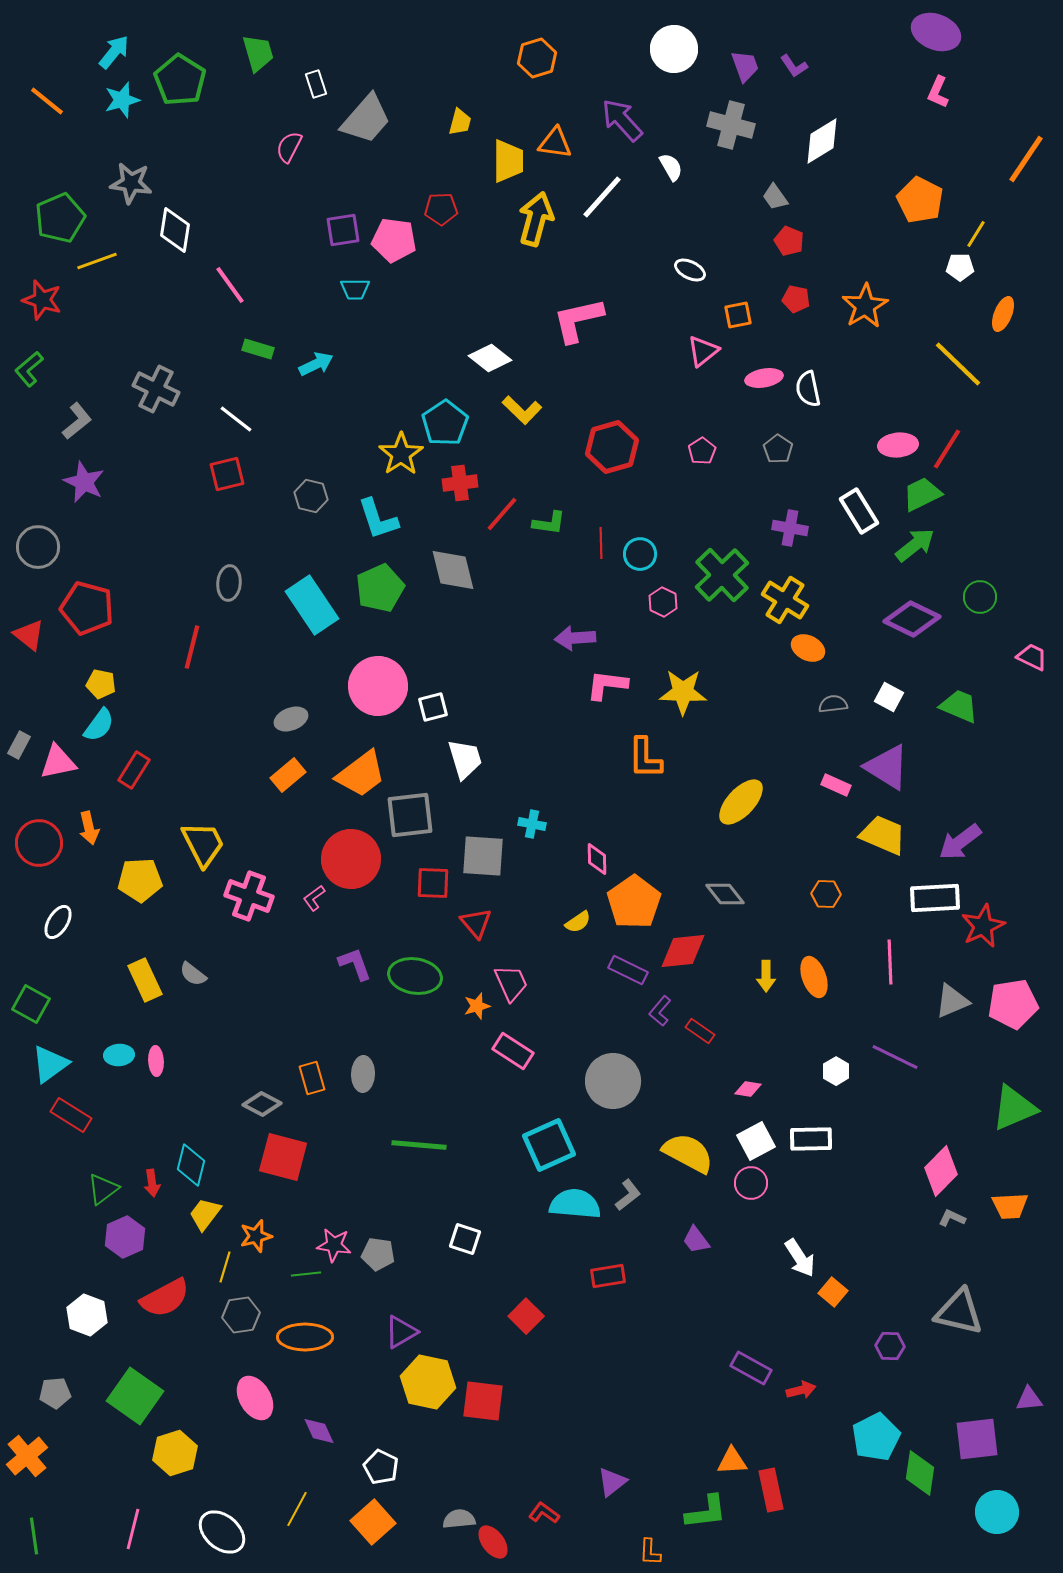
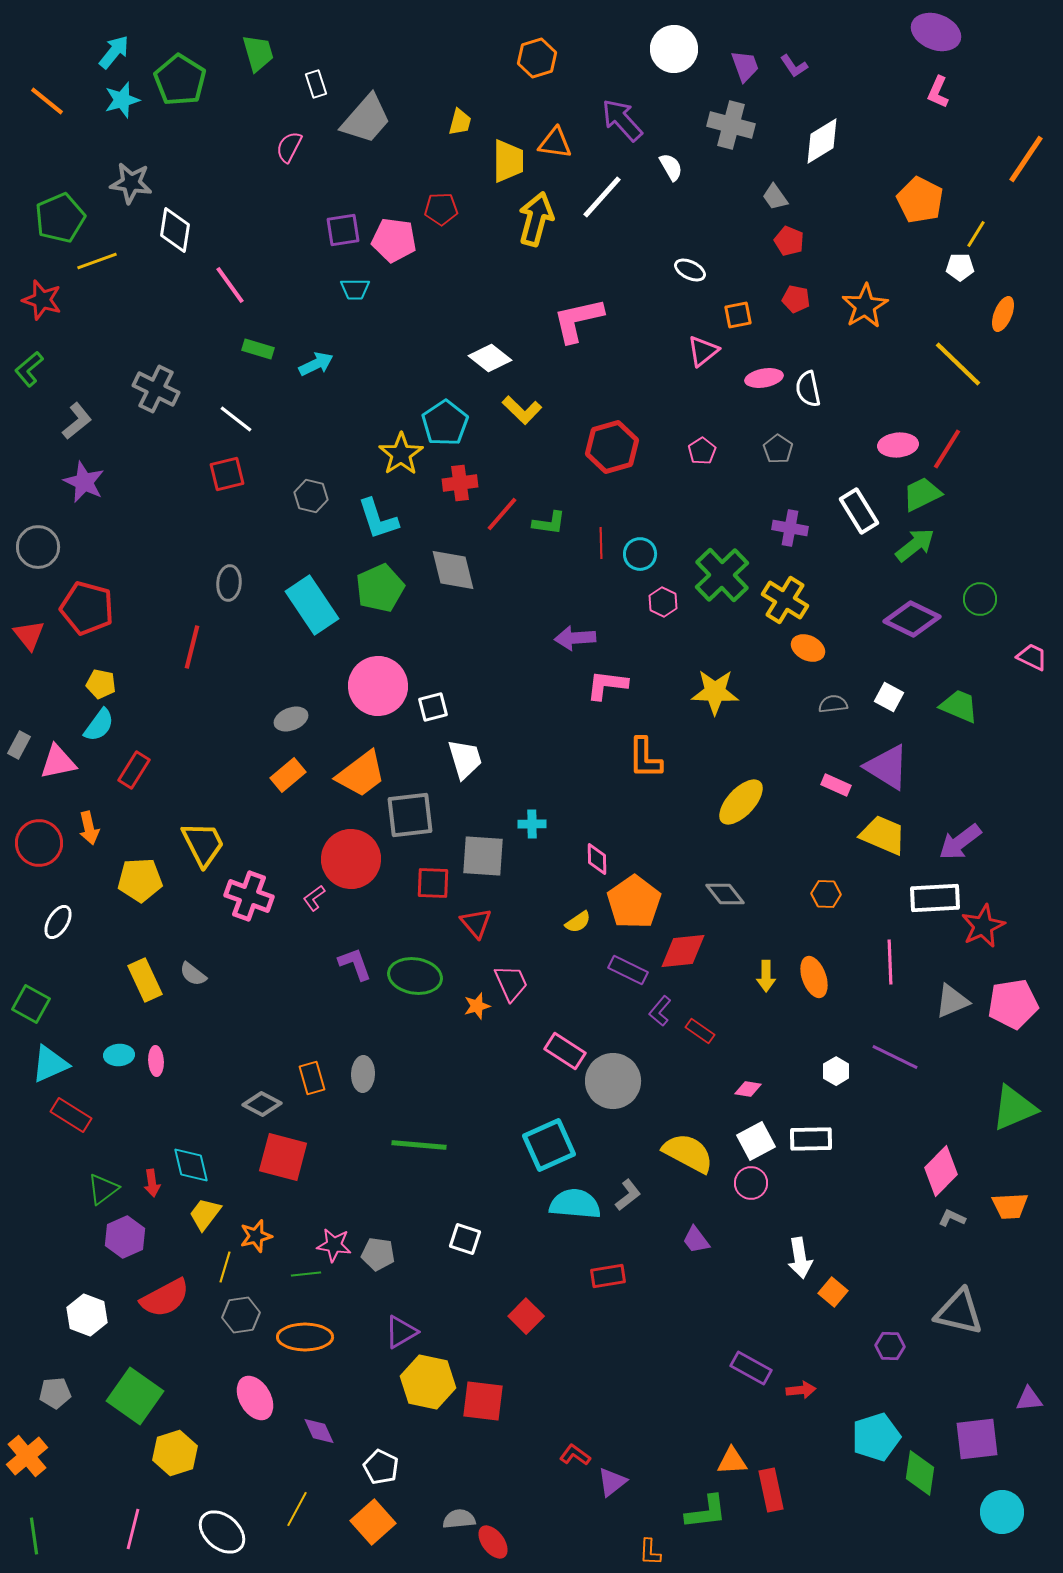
green circle at (980, 597): moved 2 px down
red triangle at (29, 635): rotated 12 degrees clockwise
yellow star at (683, 692): moved 32 px right
cyan cross at (532, 824): rotated 12 degrees counterclockwise
pink rectangle at (513, 1051): moved 52 px right
cyan triangle at (50, 1064): rotated 12 degrees clockwise
cyan diamond at (191, 1165): rotated 27 degrees counterclockwise
white arrow at (800, 1258): rotated 24 degrees clockwise
red arrow at (801, 1390): rotated 8 degrees clockwise
cyan pentagon at (876, 1437): rotated 9 degrees clockwise
cyan circle at (997, 1512): moved 5 px right
red L-shape at (544, 1513): moved 31 px right, 58 px up
